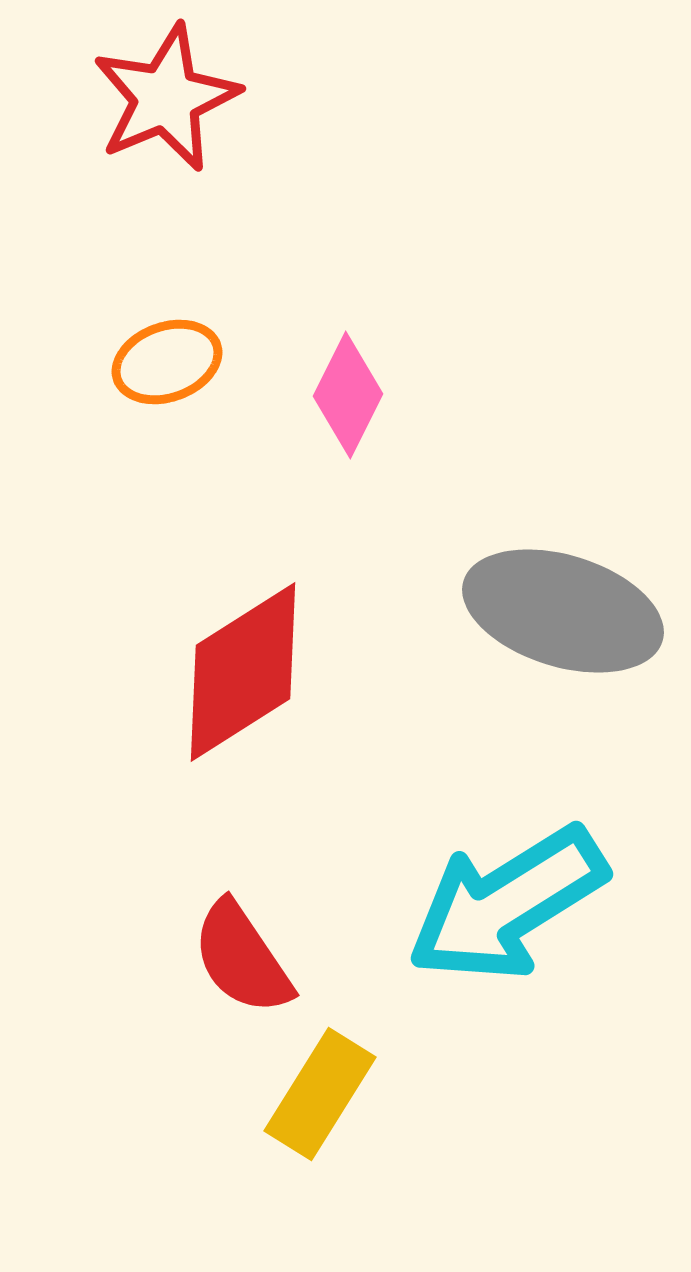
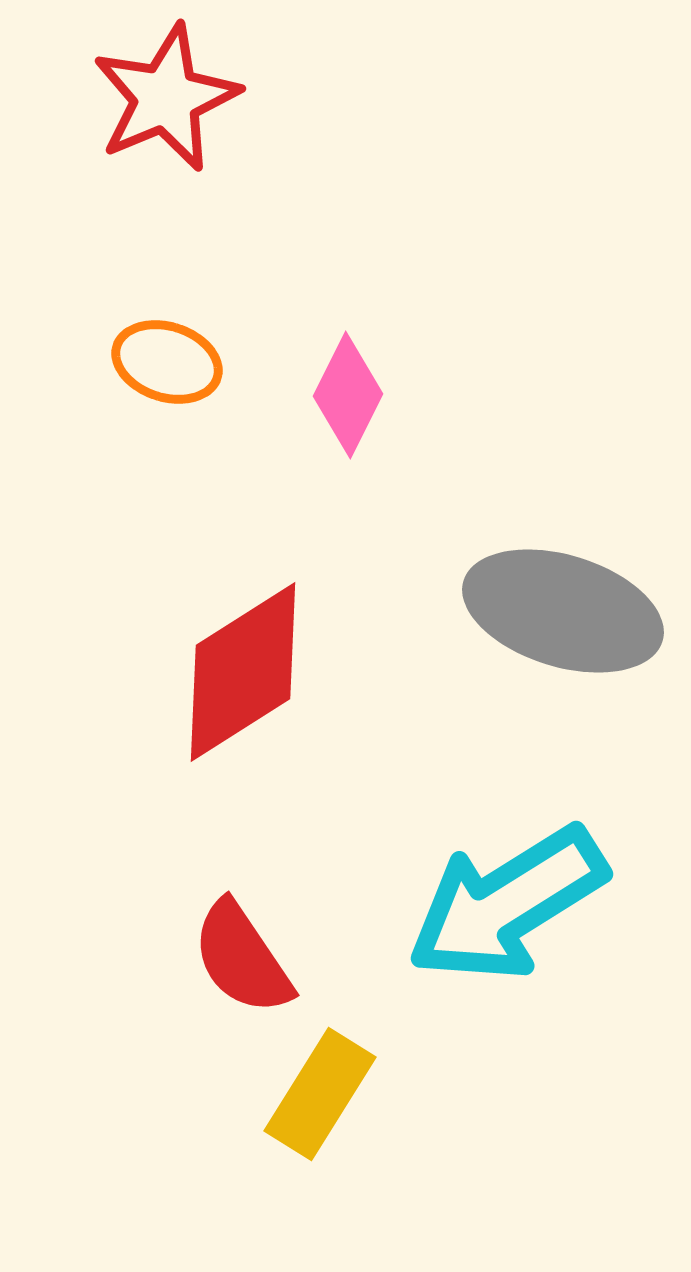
orange ellipse: rotated 38 degrees clockwise
